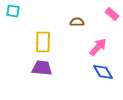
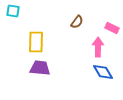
pink rectangle: moved 14 px down; rotated 16 degrees counterclockwise
brown semicircle: rotated 128 degrees clockwise
yellow rectangle: moved 7 px left
pink arrow: rotated 42 degrees counterclockwise
purple trapezoid: moved 2 px left
